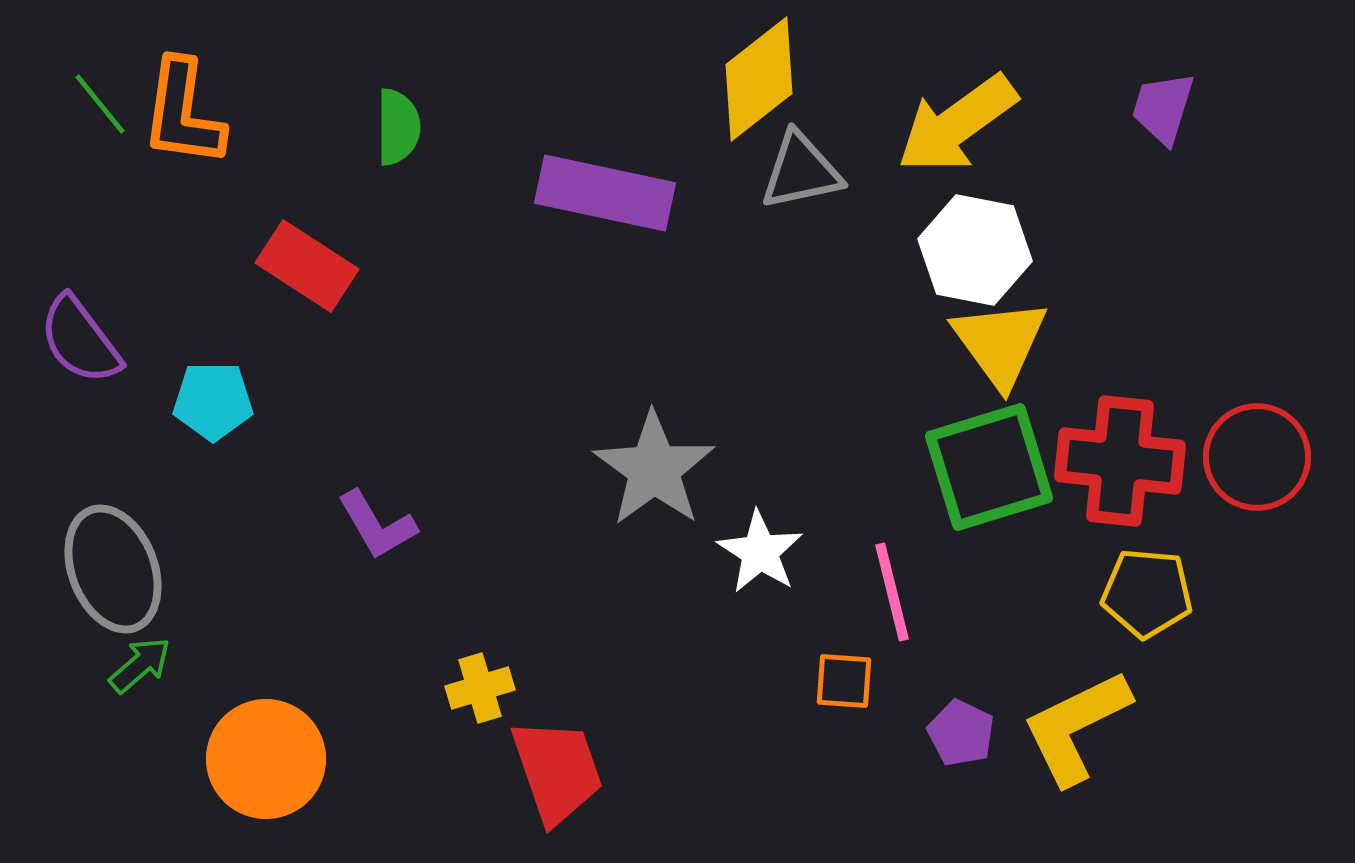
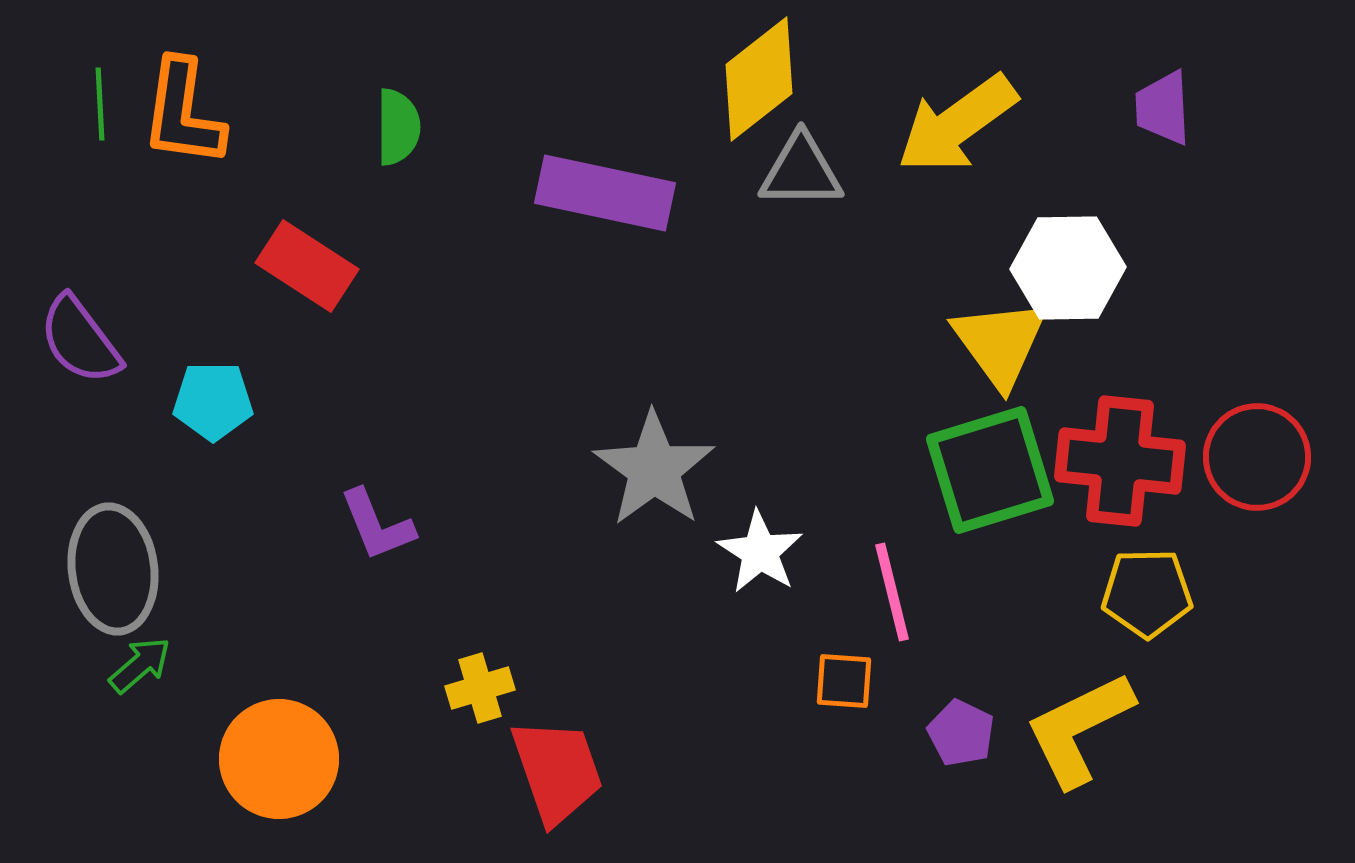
green line: rotated 36 degrees clockwise
purple trapezoid: rotated 20 degrees counterclockwise
gray triangle: rotated 12 degrees clockwise
white hexagon: moved 93 px right, 18 px down; rotated 12 degrees counterclockwise
green square: moved 1 px right, 3 px down
purple L-shape: rotated 8 degrees clockwise
gray ellipse: rotated 14 degrees clockwise
yellow pentagon: rotated 6 degrees counterclockwise
yellow L-shape: moved 3 px right, 2 px down
orange circle: moved 13 px right
